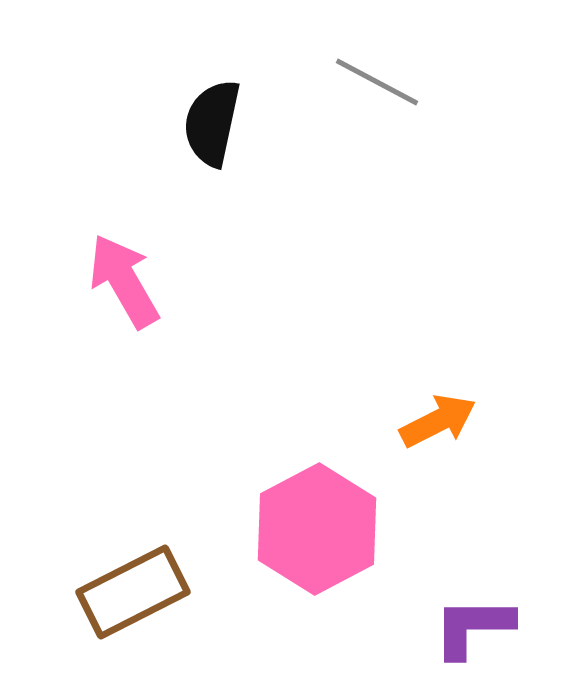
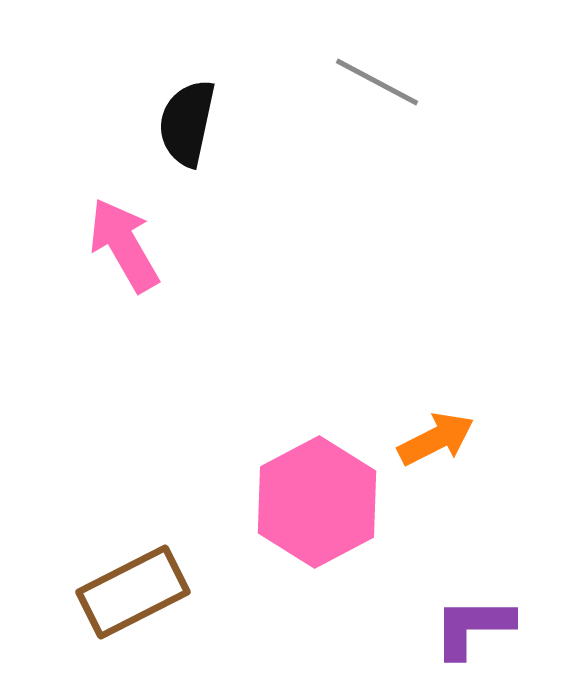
black semicircle: moved 25 px left
pink arrow: moved 36 px up
orange arrow: moved 2 px left, 18 px down
pink hexagon: moved 27 px up
